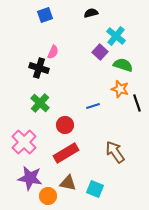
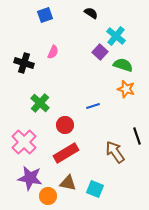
black semicircle: rotated 48 degrees clockwise
black cross: moved 15 px left, 5 px up
orange star: moved 6 px right
black line: moved 33 px down
